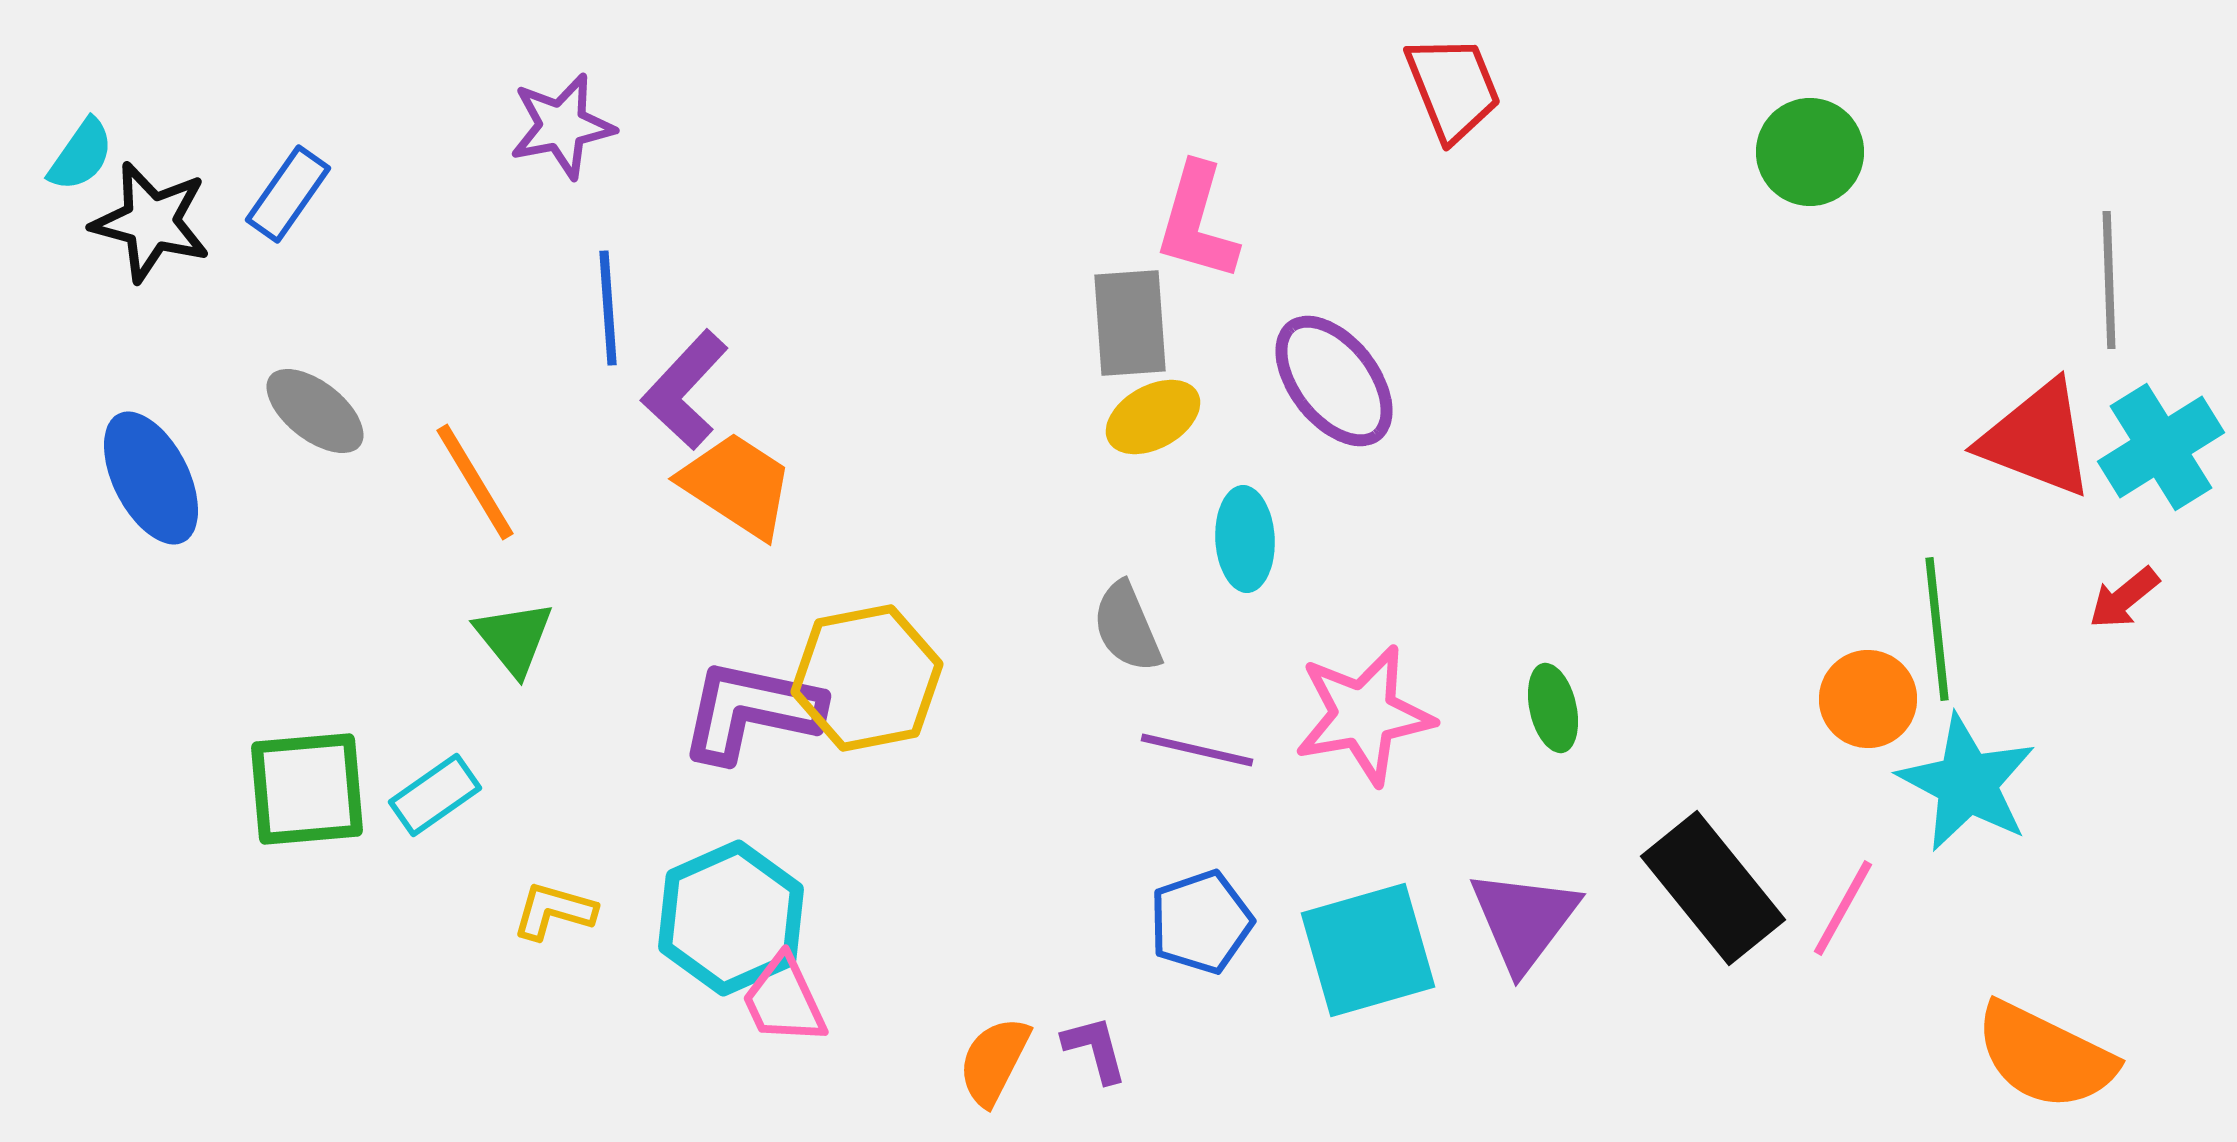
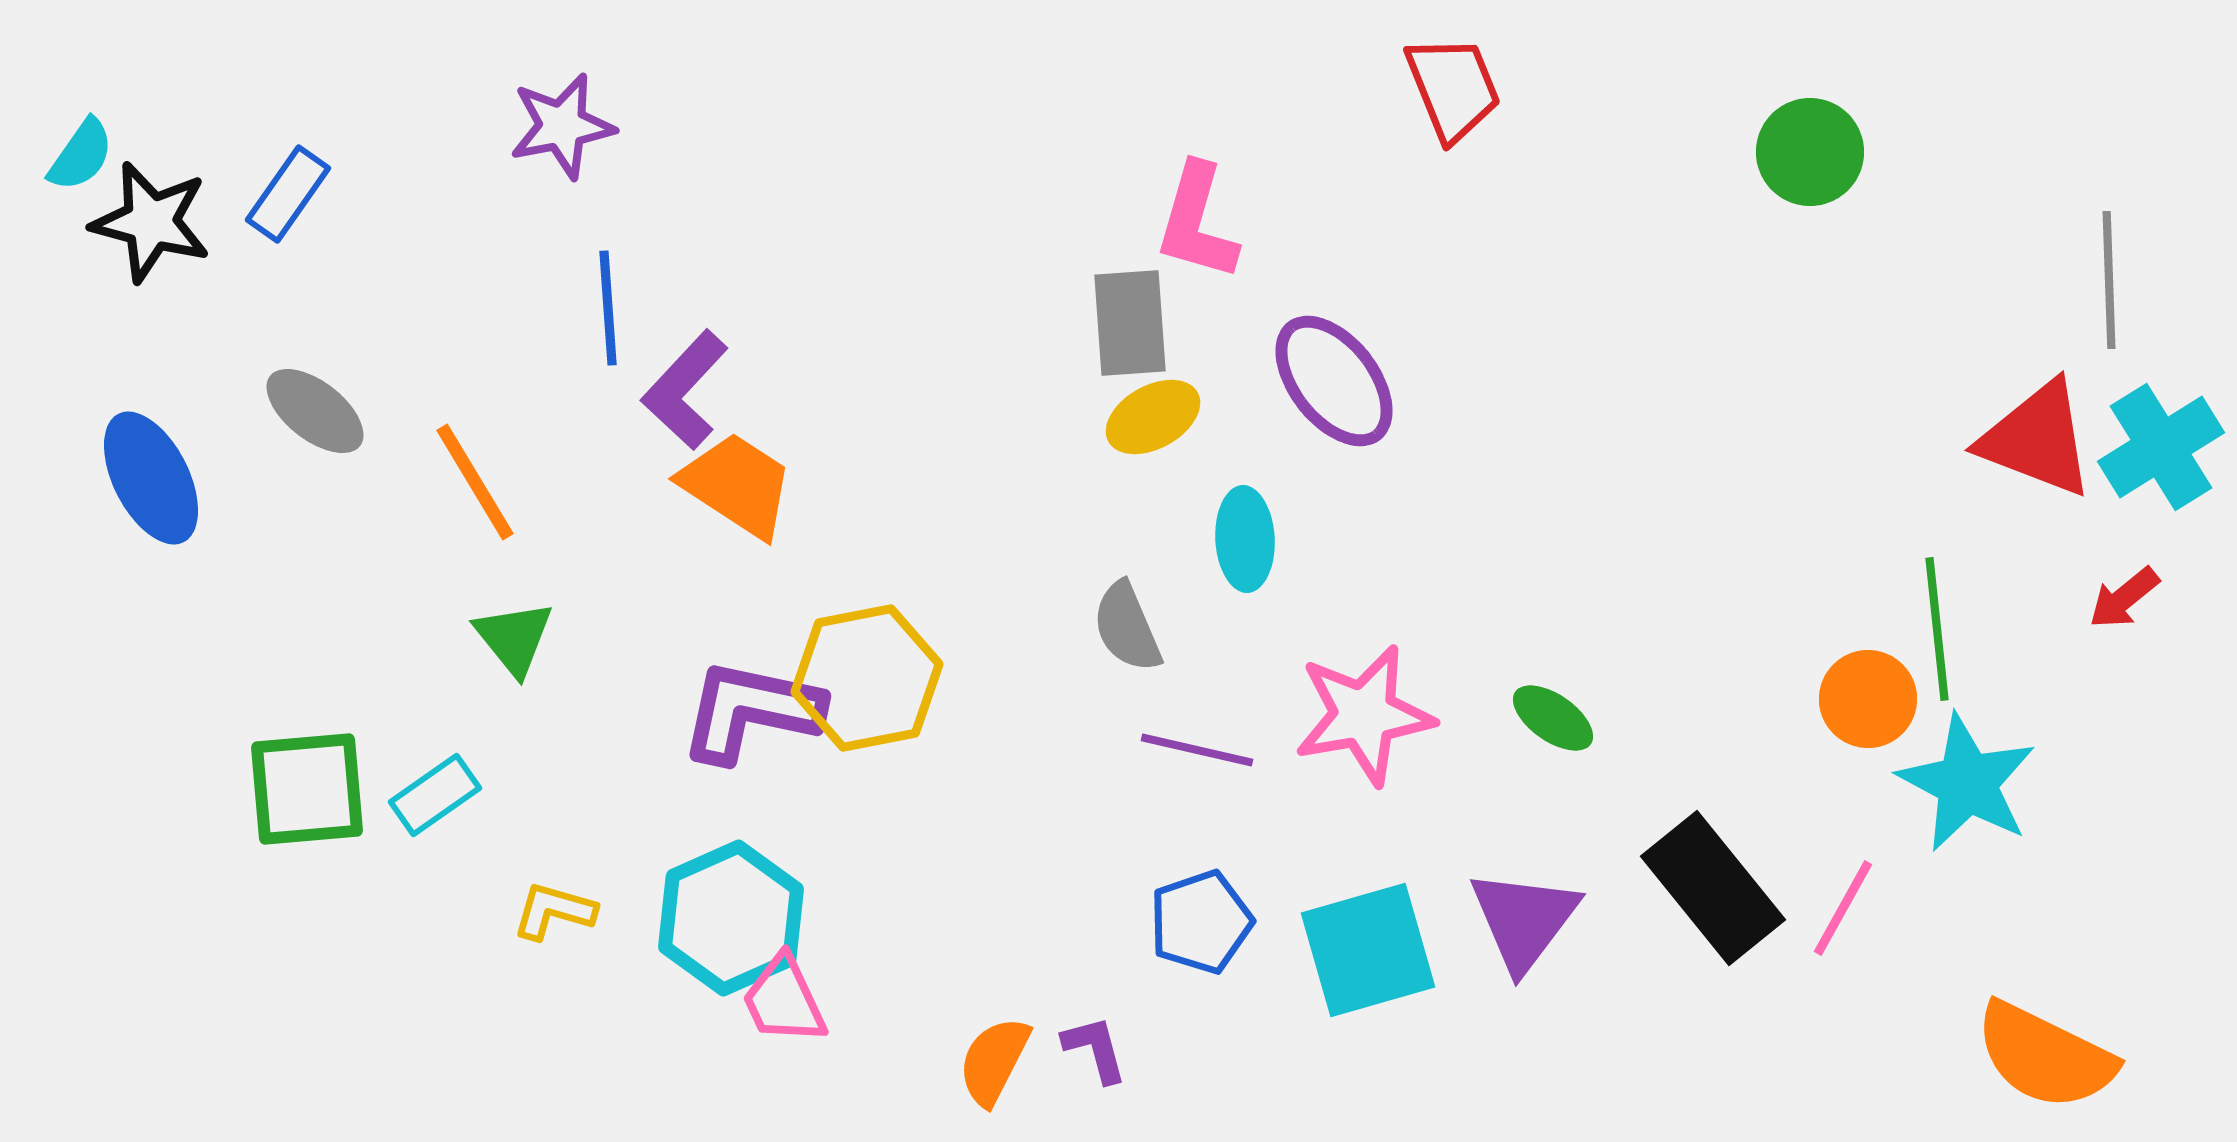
green ellipse at (1553, 708): moved 10 px down; rotated 42 degrees counterclockwise
